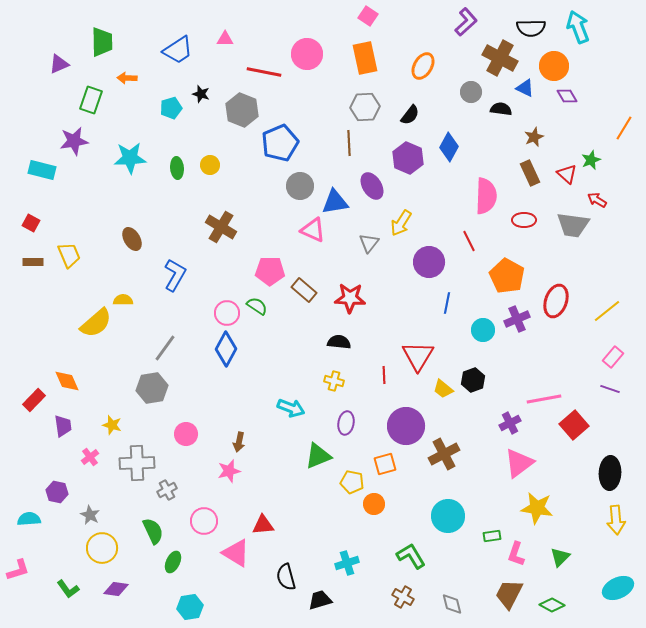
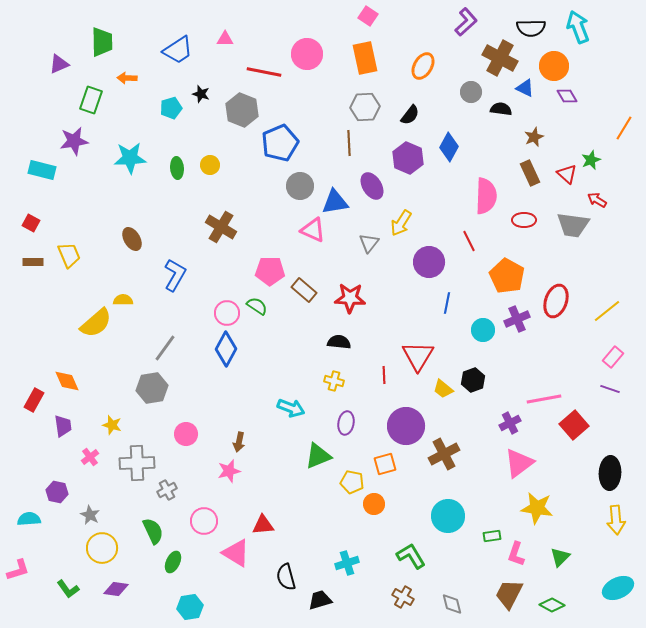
red rectangle at (34, 400): rotated 15 degrees counterclockwise
